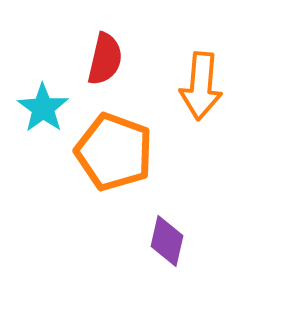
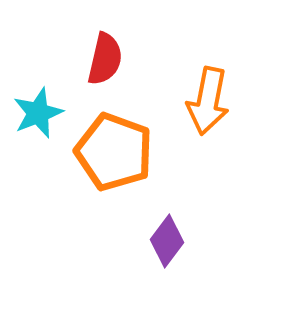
orange arrow: moved 7 px right, 15 px down; rotated 6 degrees clockwise
cyan star: moved 5 px left, 5 px down; rotated 15 degrees clockwise
purple diamond: rotated 24 degrees clockwise
